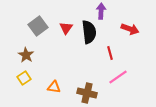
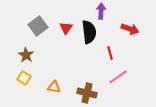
yellow square: rotated 24 degrees counterclockwise
